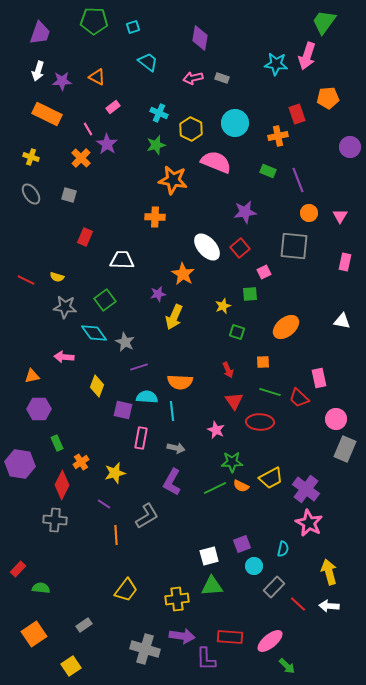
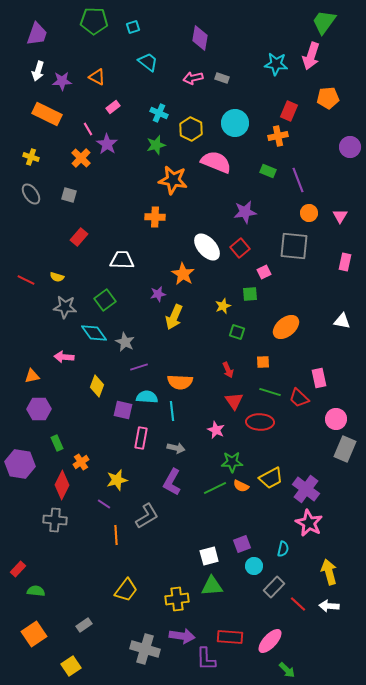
purple trapezoid at (40, 33): moved 3 px left, 1 px down
pink arrow at (307, 56): moved 4 px right
red rectangle at (297, 114): moved 8 px left, 3 px up; rotated 42 degrees clockwise
red rectangle at (85, 237): moved 6 px left; rotated 18 degrees clockwise
yellow star at (115, 473): moved 2 px right, 7 px down
green semicircle at (41, 588): moved 5 px left, 3 px down
pink ellipse at (270, 641): rotated 8 degrees counterclockwise
green arrow at (287, 666): moved 4 px down
